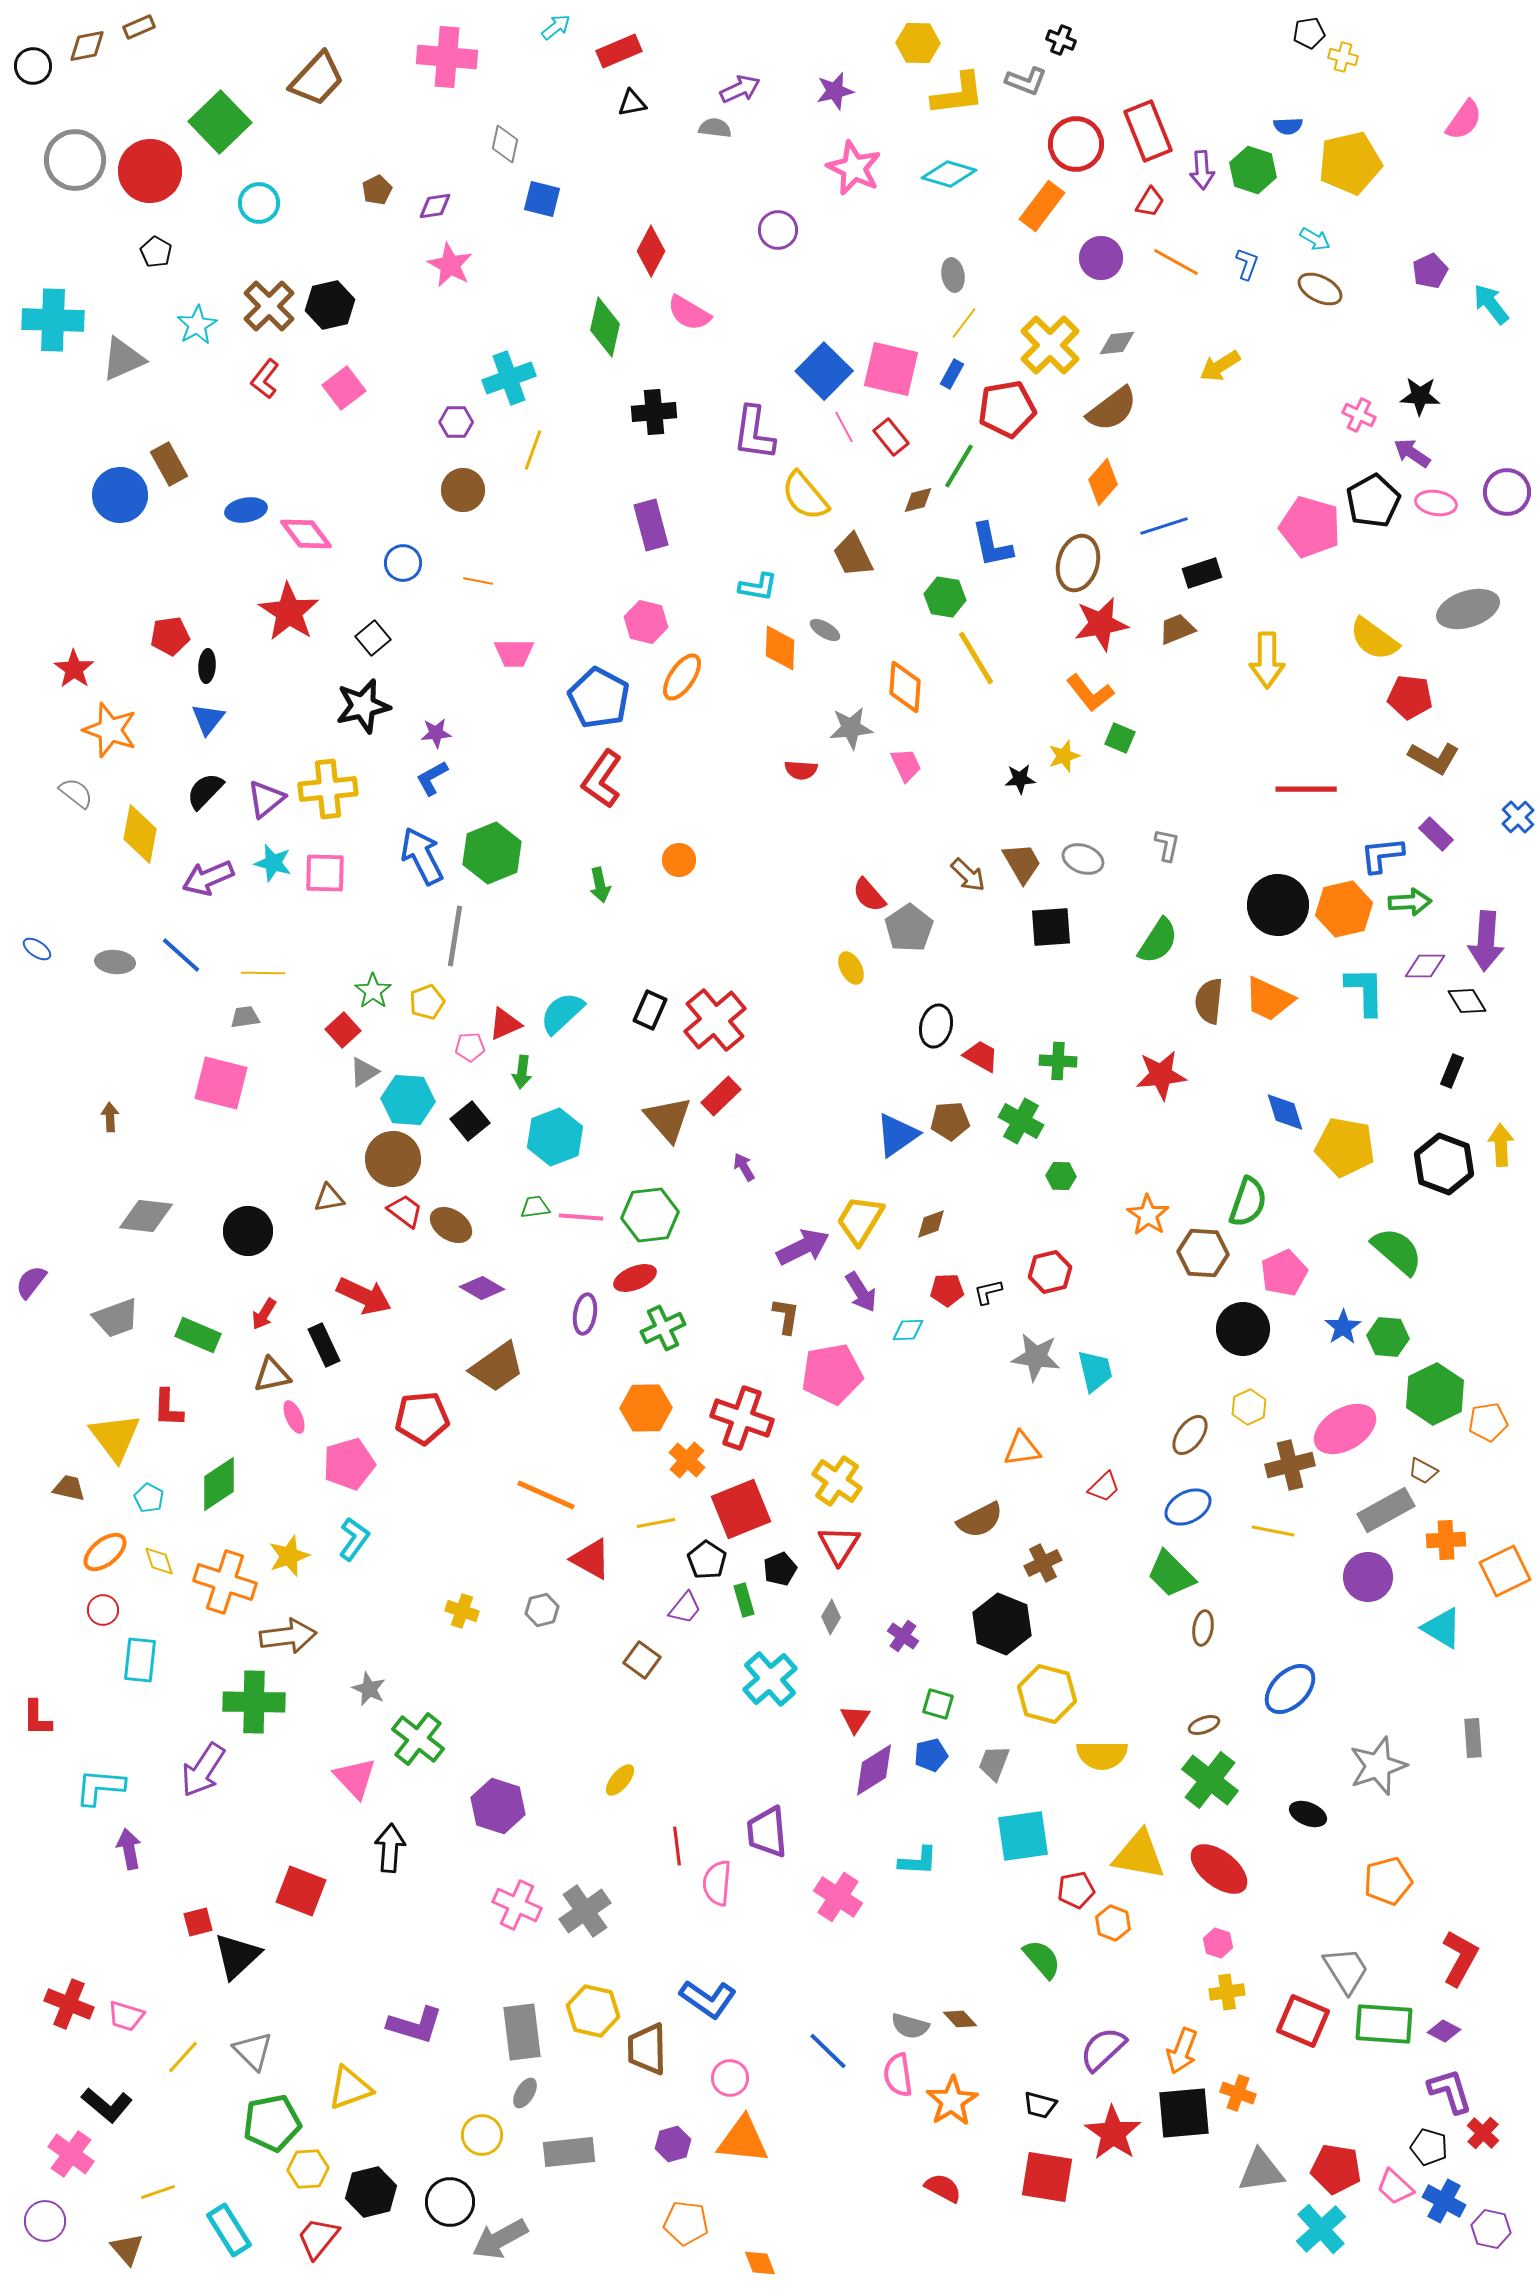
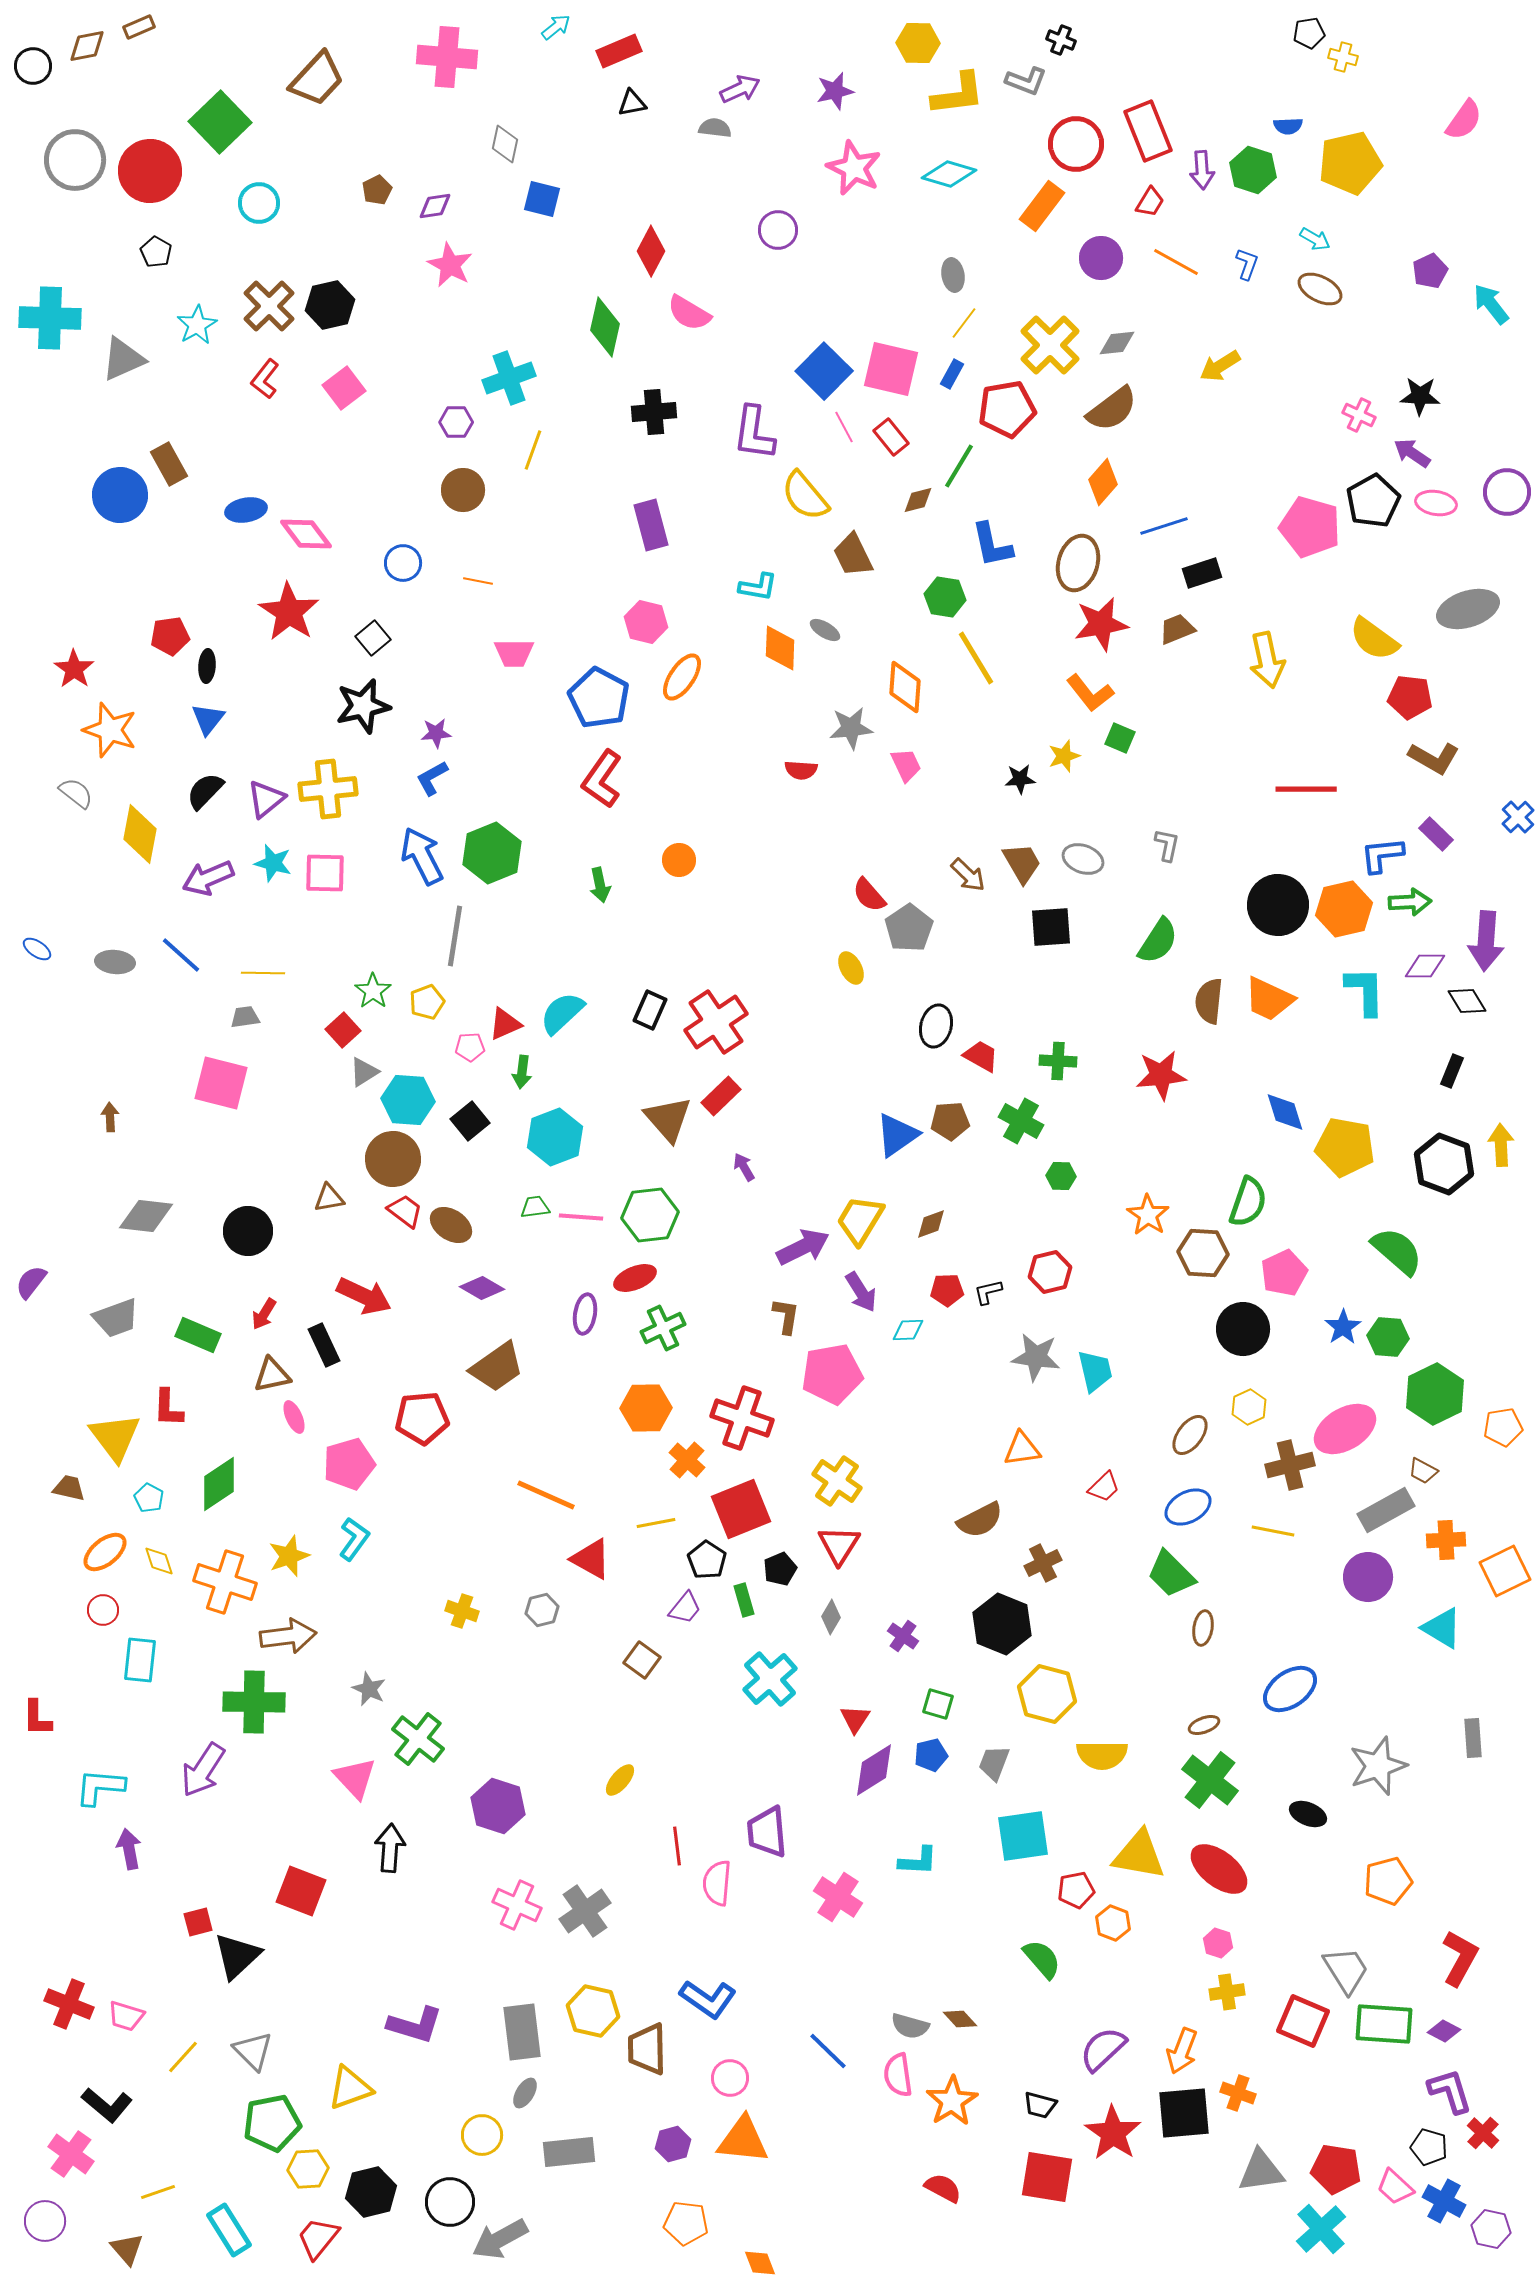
cyan cross at (53, 320): moved 3 px left, 2 px up
yellow arrow at (1267, 660): rotated 12 degrees counterclockwise
red cross at (715, 1020): moved 1 px right, 2 px down; rotated 6 degrees clockwise
orange pentagon at (1488, 1422): moved 15 px right, 5 px down
blue ellipse at (1290, 1689): rotated 10 degrees clockwise
